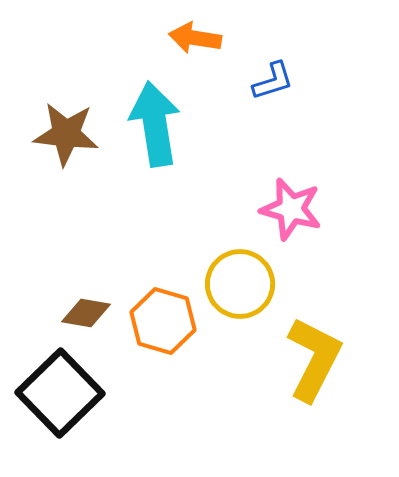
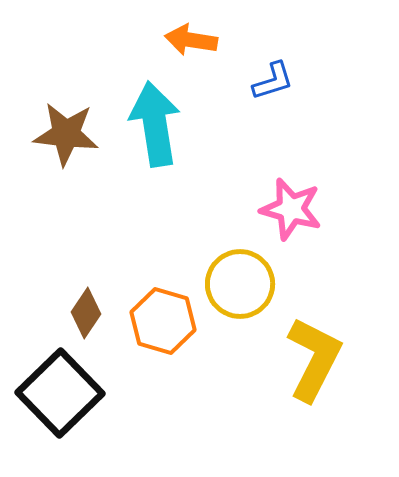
orange arrow: moved 4 px left, 2 px down
brown diamond: rotated 66 degrees counterclockwise
